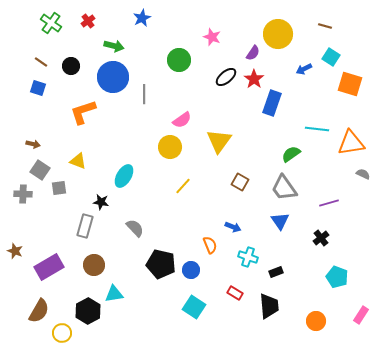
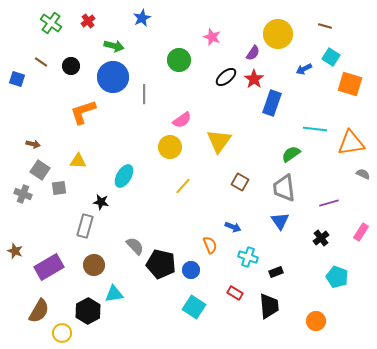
blue square at (38, 88): moved 21 px left, 9 px up
cyan line at (317, 129): moved 2 px left
yellow triangle at (78, 161): rotated 18 degrees counterclockwise
gray trapezoid at (284, 188): rotated 28 degrees clockwise
gray cross at (23, 194): rotated 18 degrees clockwise
gray semicircle at (135, 228): moved 18 px down
pink rectangle at (361, 315): moved 83 px up
